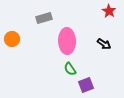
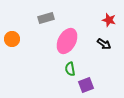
red star: moved 9 px down; rotated 16 degrees counterclockwise
gray rectangle: moved 2 px right
pink ellipse: rotated 30 degrees clockwise
green semicircle: rotated 24 degrees clockwise
